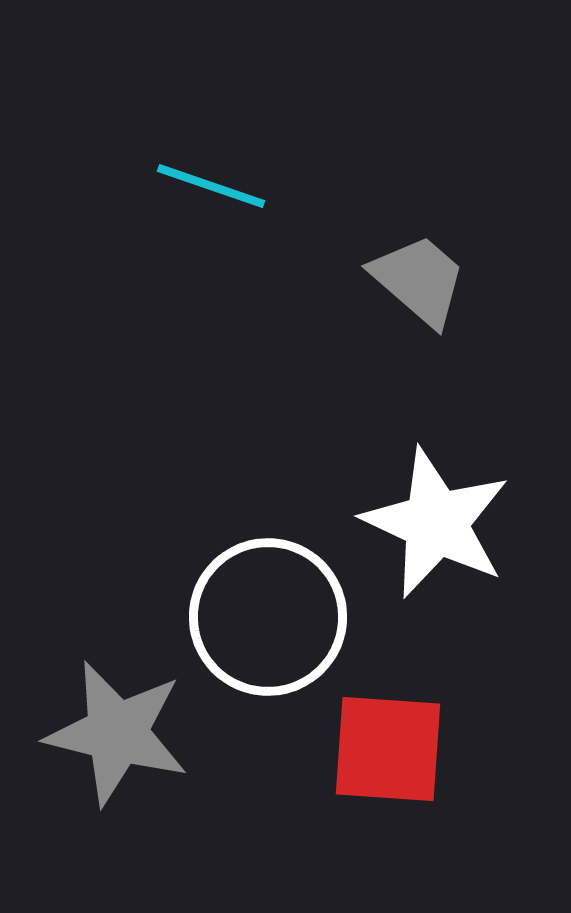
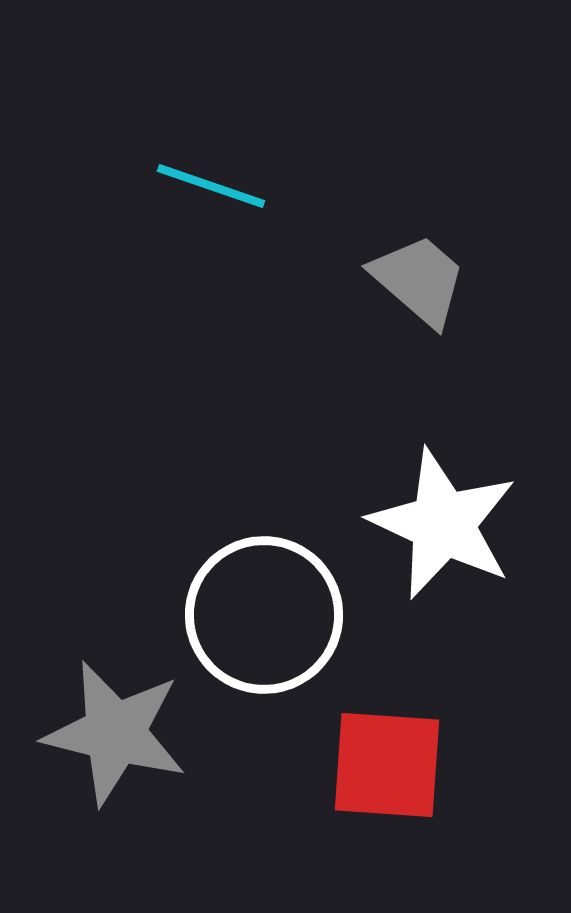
white star: moved 7 px right, 1 px down
white circle: moved 4 px left, 2 px up
gray star: moved 2 px left
red square: moved 1 px left, 16 px down
